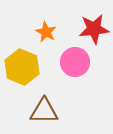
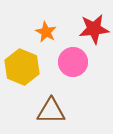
pink circle: moved 2 px left
brown triangle: moved 7 px right
